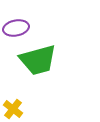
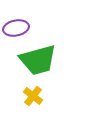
yellow cross: moved 20 px right, 13 px up
